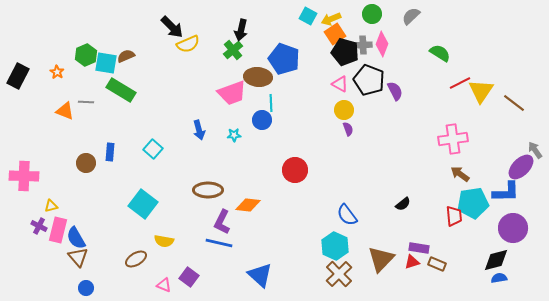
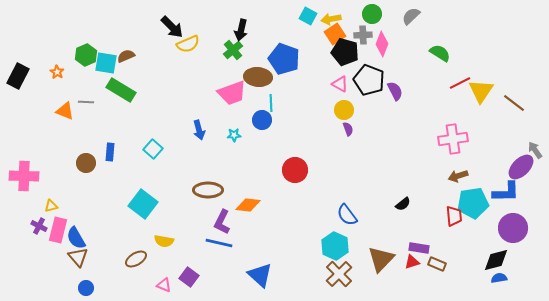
yellow arrow at (331, 19): rotated 12 degrees clockwise
gray cross at (363, 45): moved 10 px up
brown arrow at (460, 174): moved 2 px left, 2 px down; rotated 54 degrees counterclockwise
